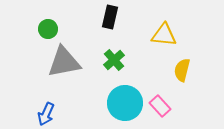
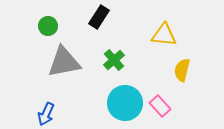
black rectangle: moved 11 px left; rotated 20 degrees clockwise
green circle: moved 3 px up
